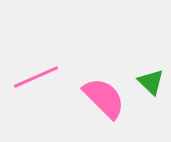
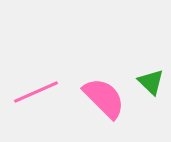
pink line: moved 15 px down
